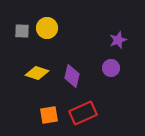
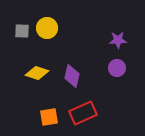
purple star: rotated 18 degrees clockwise
purple circle: moved 6 px right
orange square: moved 2 px down
